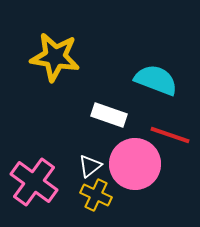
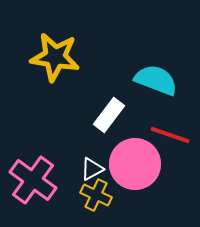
white rectangle: rotated 72 degrees counterclockwise
white triangle: moved 2 px right, 3 px down; rotated 10 degrees clockwise
pink cross: moved 1 px left, 2 px up
